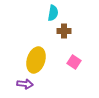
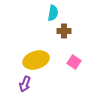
yellow ellipse: rotated 55 degrees clockwise
purple arrow: rotated 105 degrees clockwise
